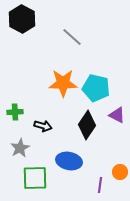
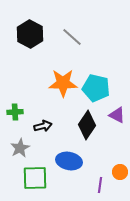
black hexagon: moved 8 px right, 15 px down
black arrow: rotated 30 degrees counterclockwise
